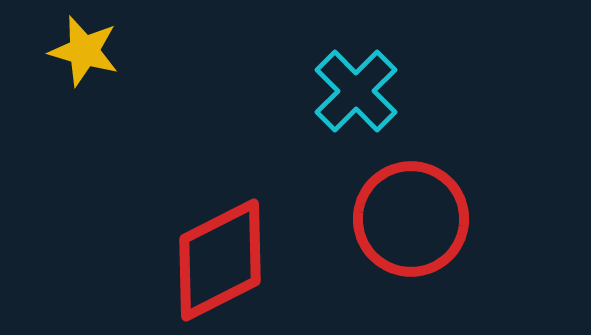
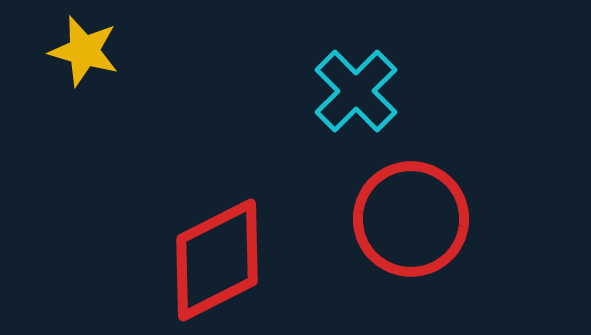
red diamond: moved 3 px left
